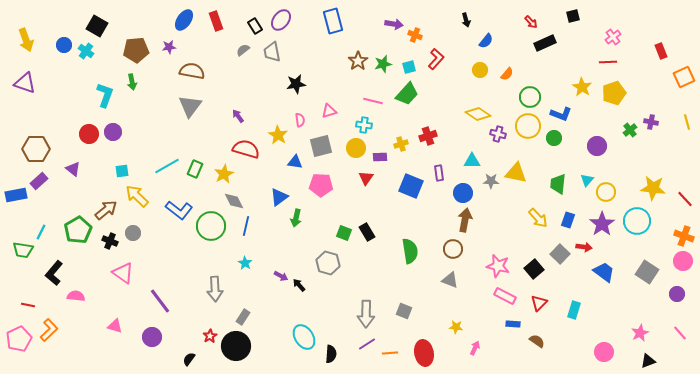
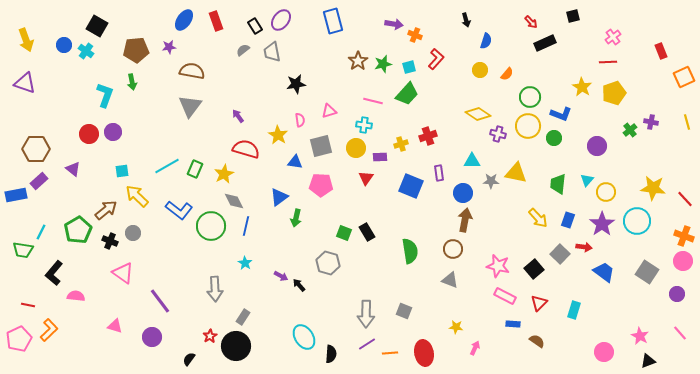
blue semicircle at (486, 41): rotated 21 degrees counterclockwise
pink star at (640, 333): moved 3 px down; rotated 18 degrees counterclockwise
